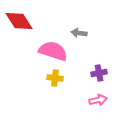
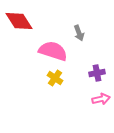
gray arrow: rotated 119 degrees counterclockwise
purple cross: moved 2 px left
yellow cross: rotated 28 degrees clockwise
pink arrow: moved 3 px right, 1 px up
